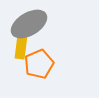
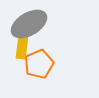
yellow rectangle: moved 1 px right
